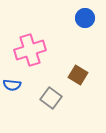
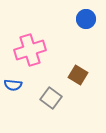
blue circle: moved 1 px right, 1 px down
blue semicircle: moved 1 px right
